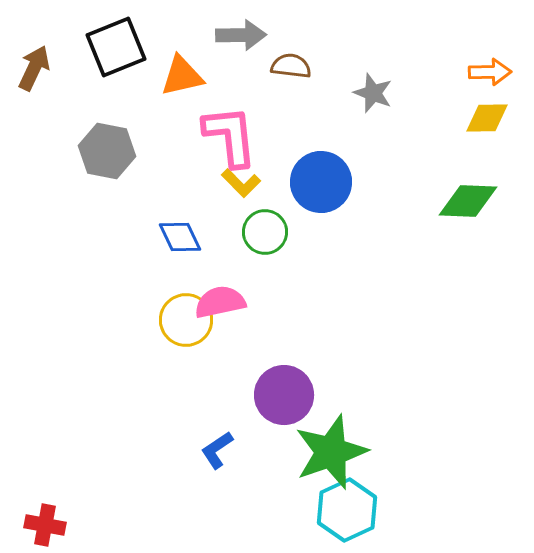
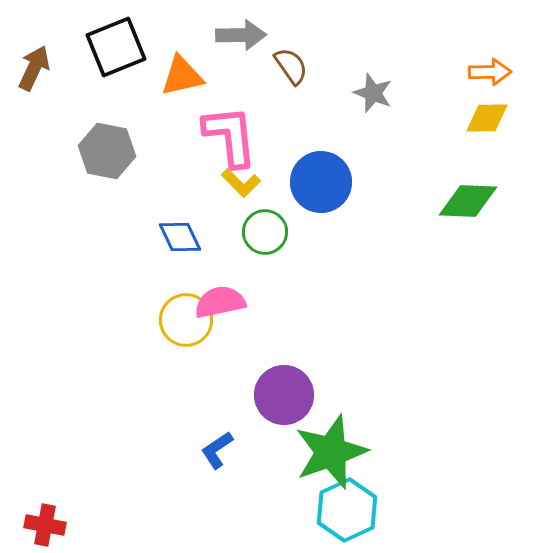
brown semicircle: rotated 48 degrees clockwise
